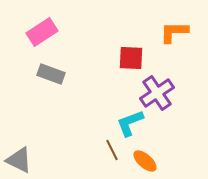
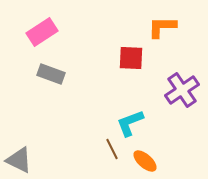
orange L-shape: moved 12 px left, 5 px up
purple cross: moved 25 px right, 3 px up
brown line: moved 1 px up
